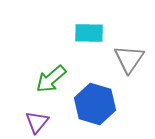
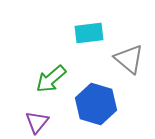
cyan rectangle: rotated 8 degrees counterclockwise
gray triangle: rotated 24 degrees counterclockwise
blue hexagon: moved 1 px right
